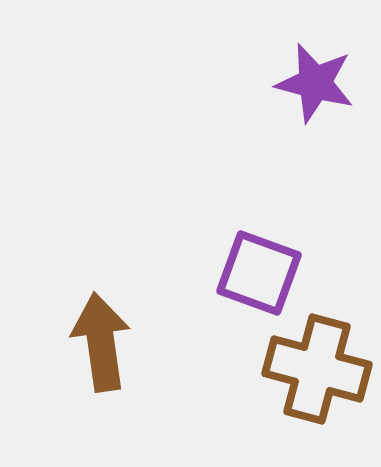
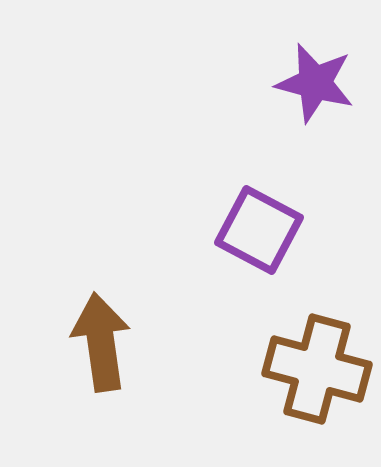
purple square: moved 43 px up; rotated 8 degrees clockwise
